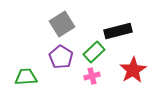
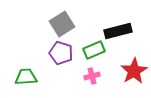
green rectangle: moved 2 px up; rotated 20 degrees clockwise
purple pentagon: moved 4 px up; rotated 15 degrees counterclockwise
red star: moved 1 px right, 1 px down
